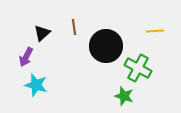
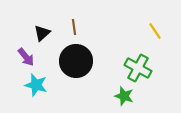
yellow line: rotated 60 degrees clockwise
black circle: moved 30 px left, 15 px down
purple arrow: rotated 66 degrees counterclockwise
